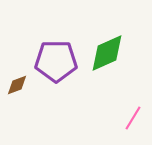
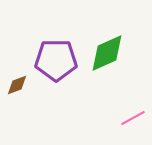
purple pentagon: moved 1 px up
pink line: rotated 30 degrees clockwise
